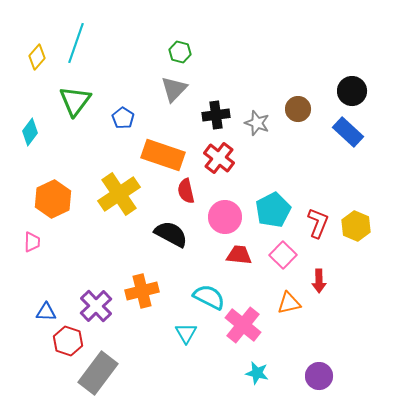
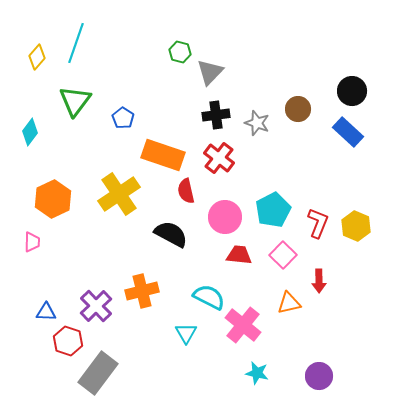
gray triangle: moved 36 px right, 17 px up
